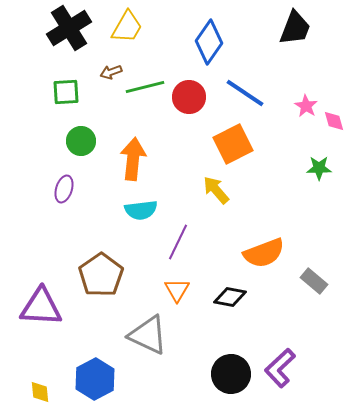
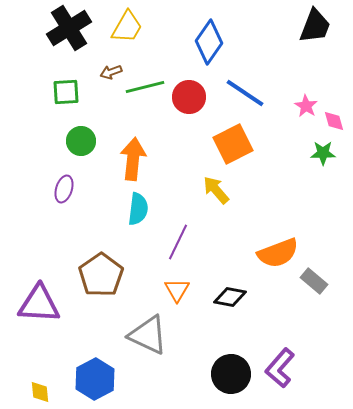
black trapezoid: moved 20 px right, 2 px up
green star: moved 4 px right, 15 px up
cyan semicircle: moved 3 px left, 1 px up; rotated 76 degrees counterclockwise
orange semicircle: moved 14 px right
purple triangle: moved 2 px left, 3 px up
purple L-shape: rotated 6 degrees counterclockwise
